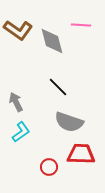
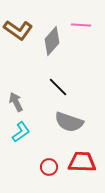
gray diamond: rotated 56 degrees clockwise
red trapezoid: moved 1 px right, 8 px down
